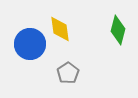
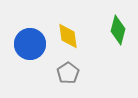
yellow diamond: moved 8 px right, 7 px down
